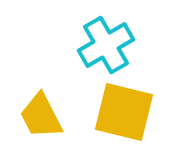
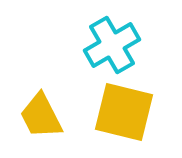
cyan cross: moved 6 px right
